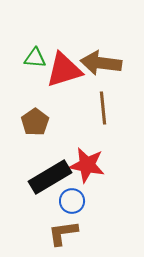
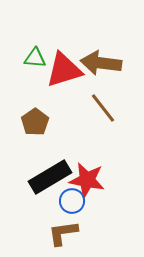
brown line: rotated 32 degrees counterclockwise
red star: moved 15 px down
